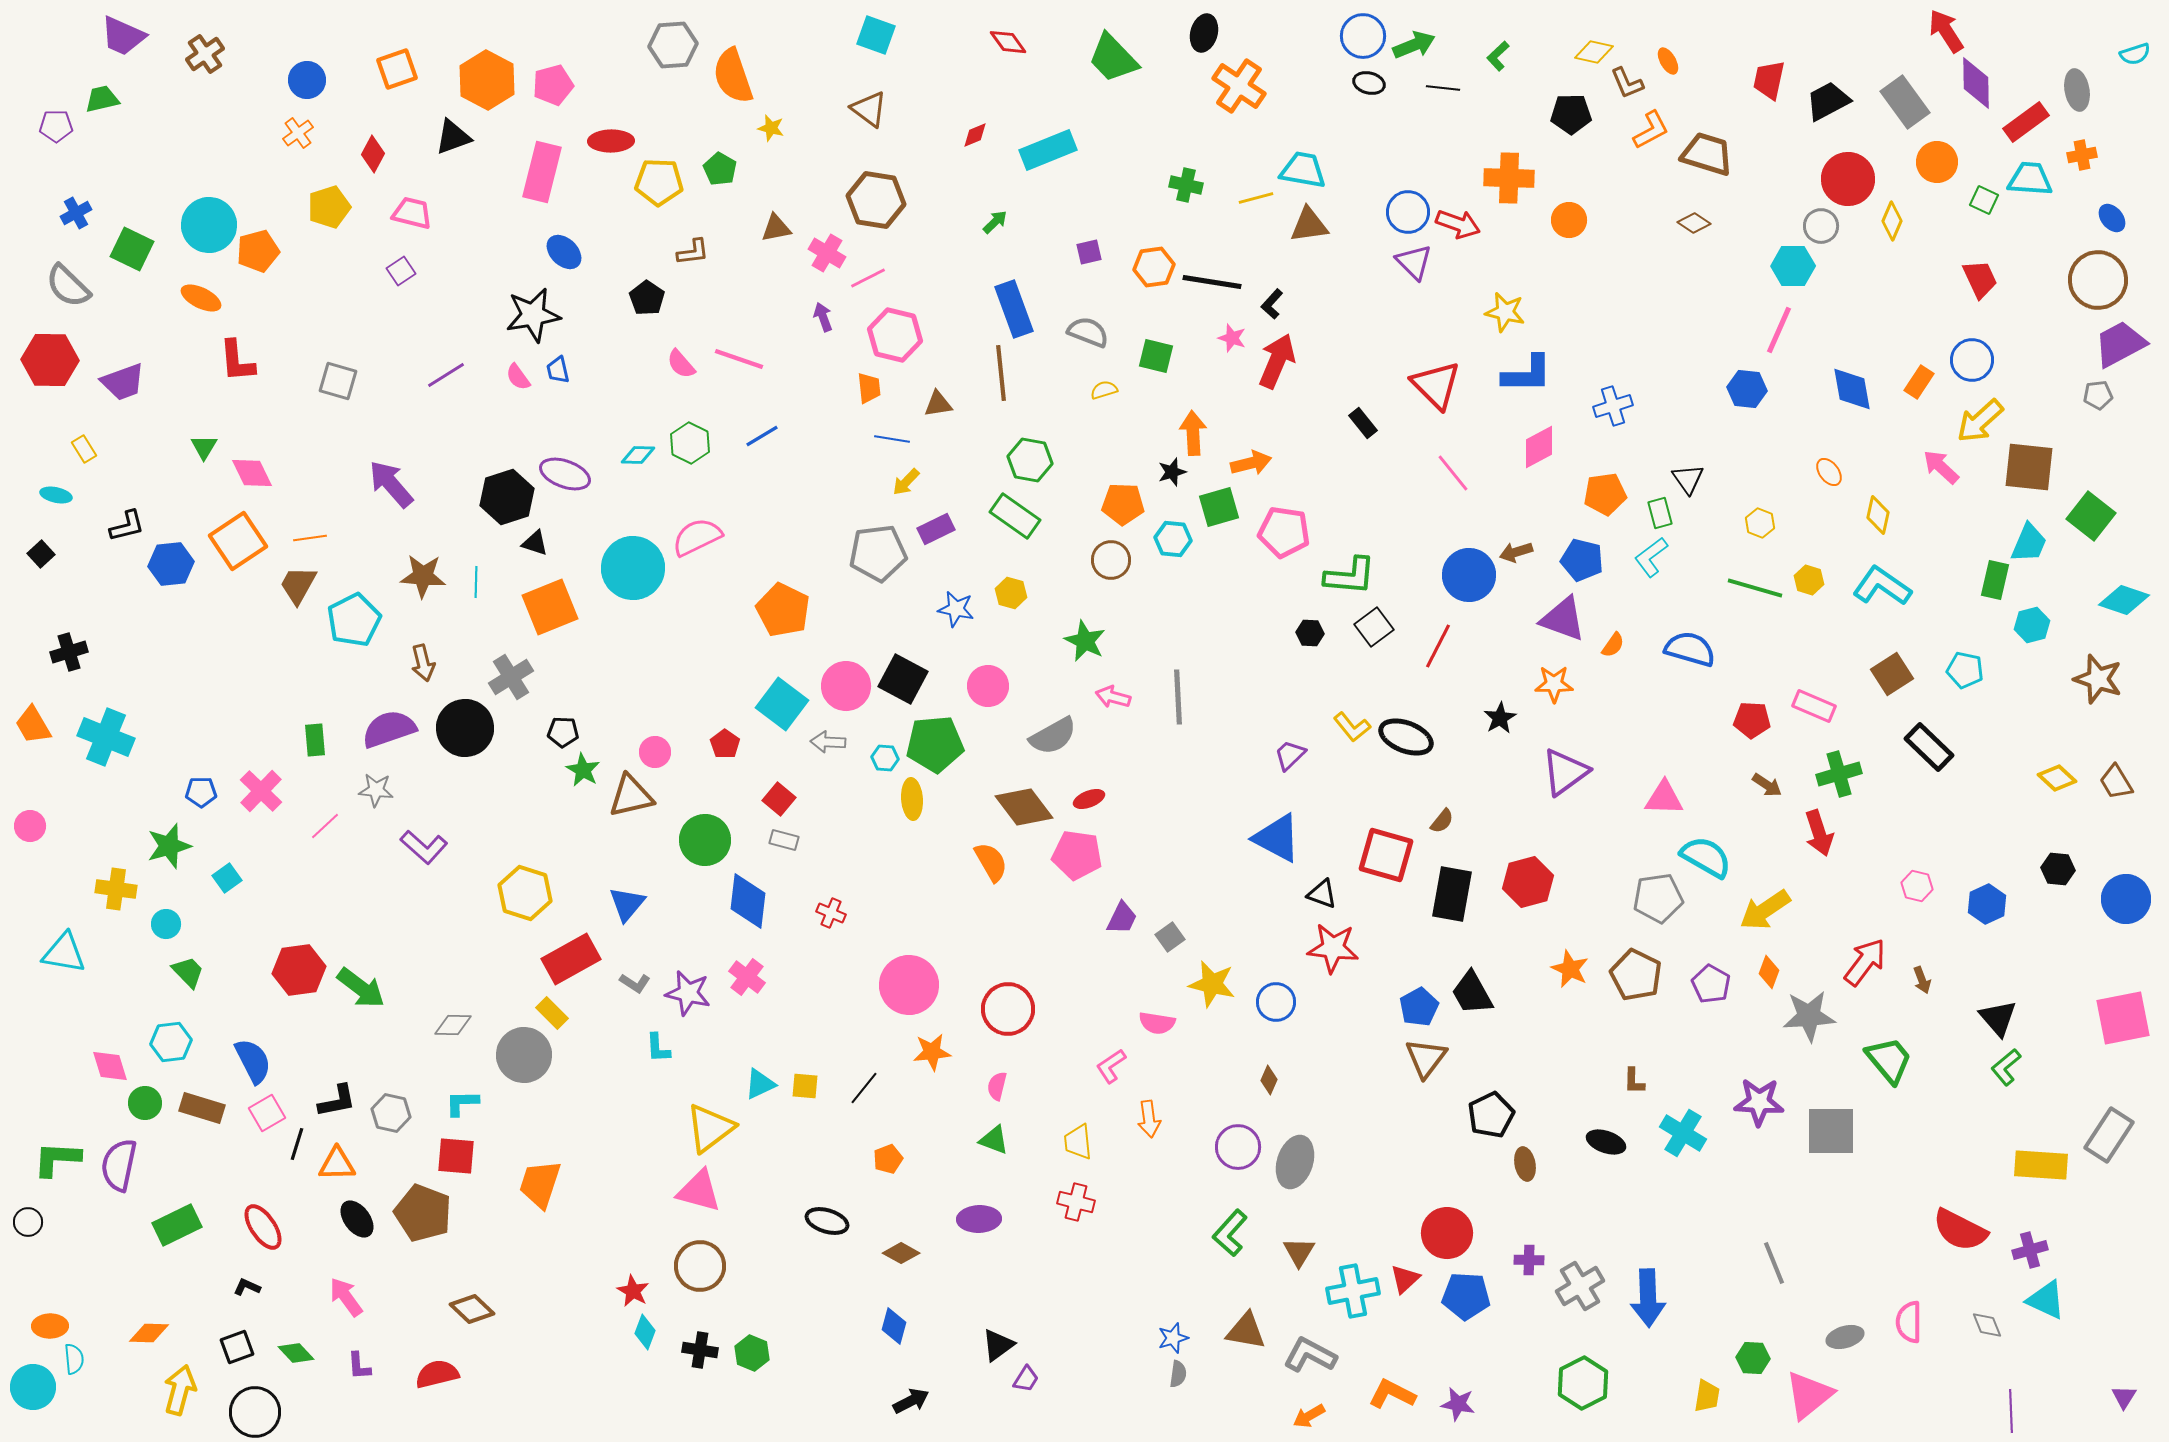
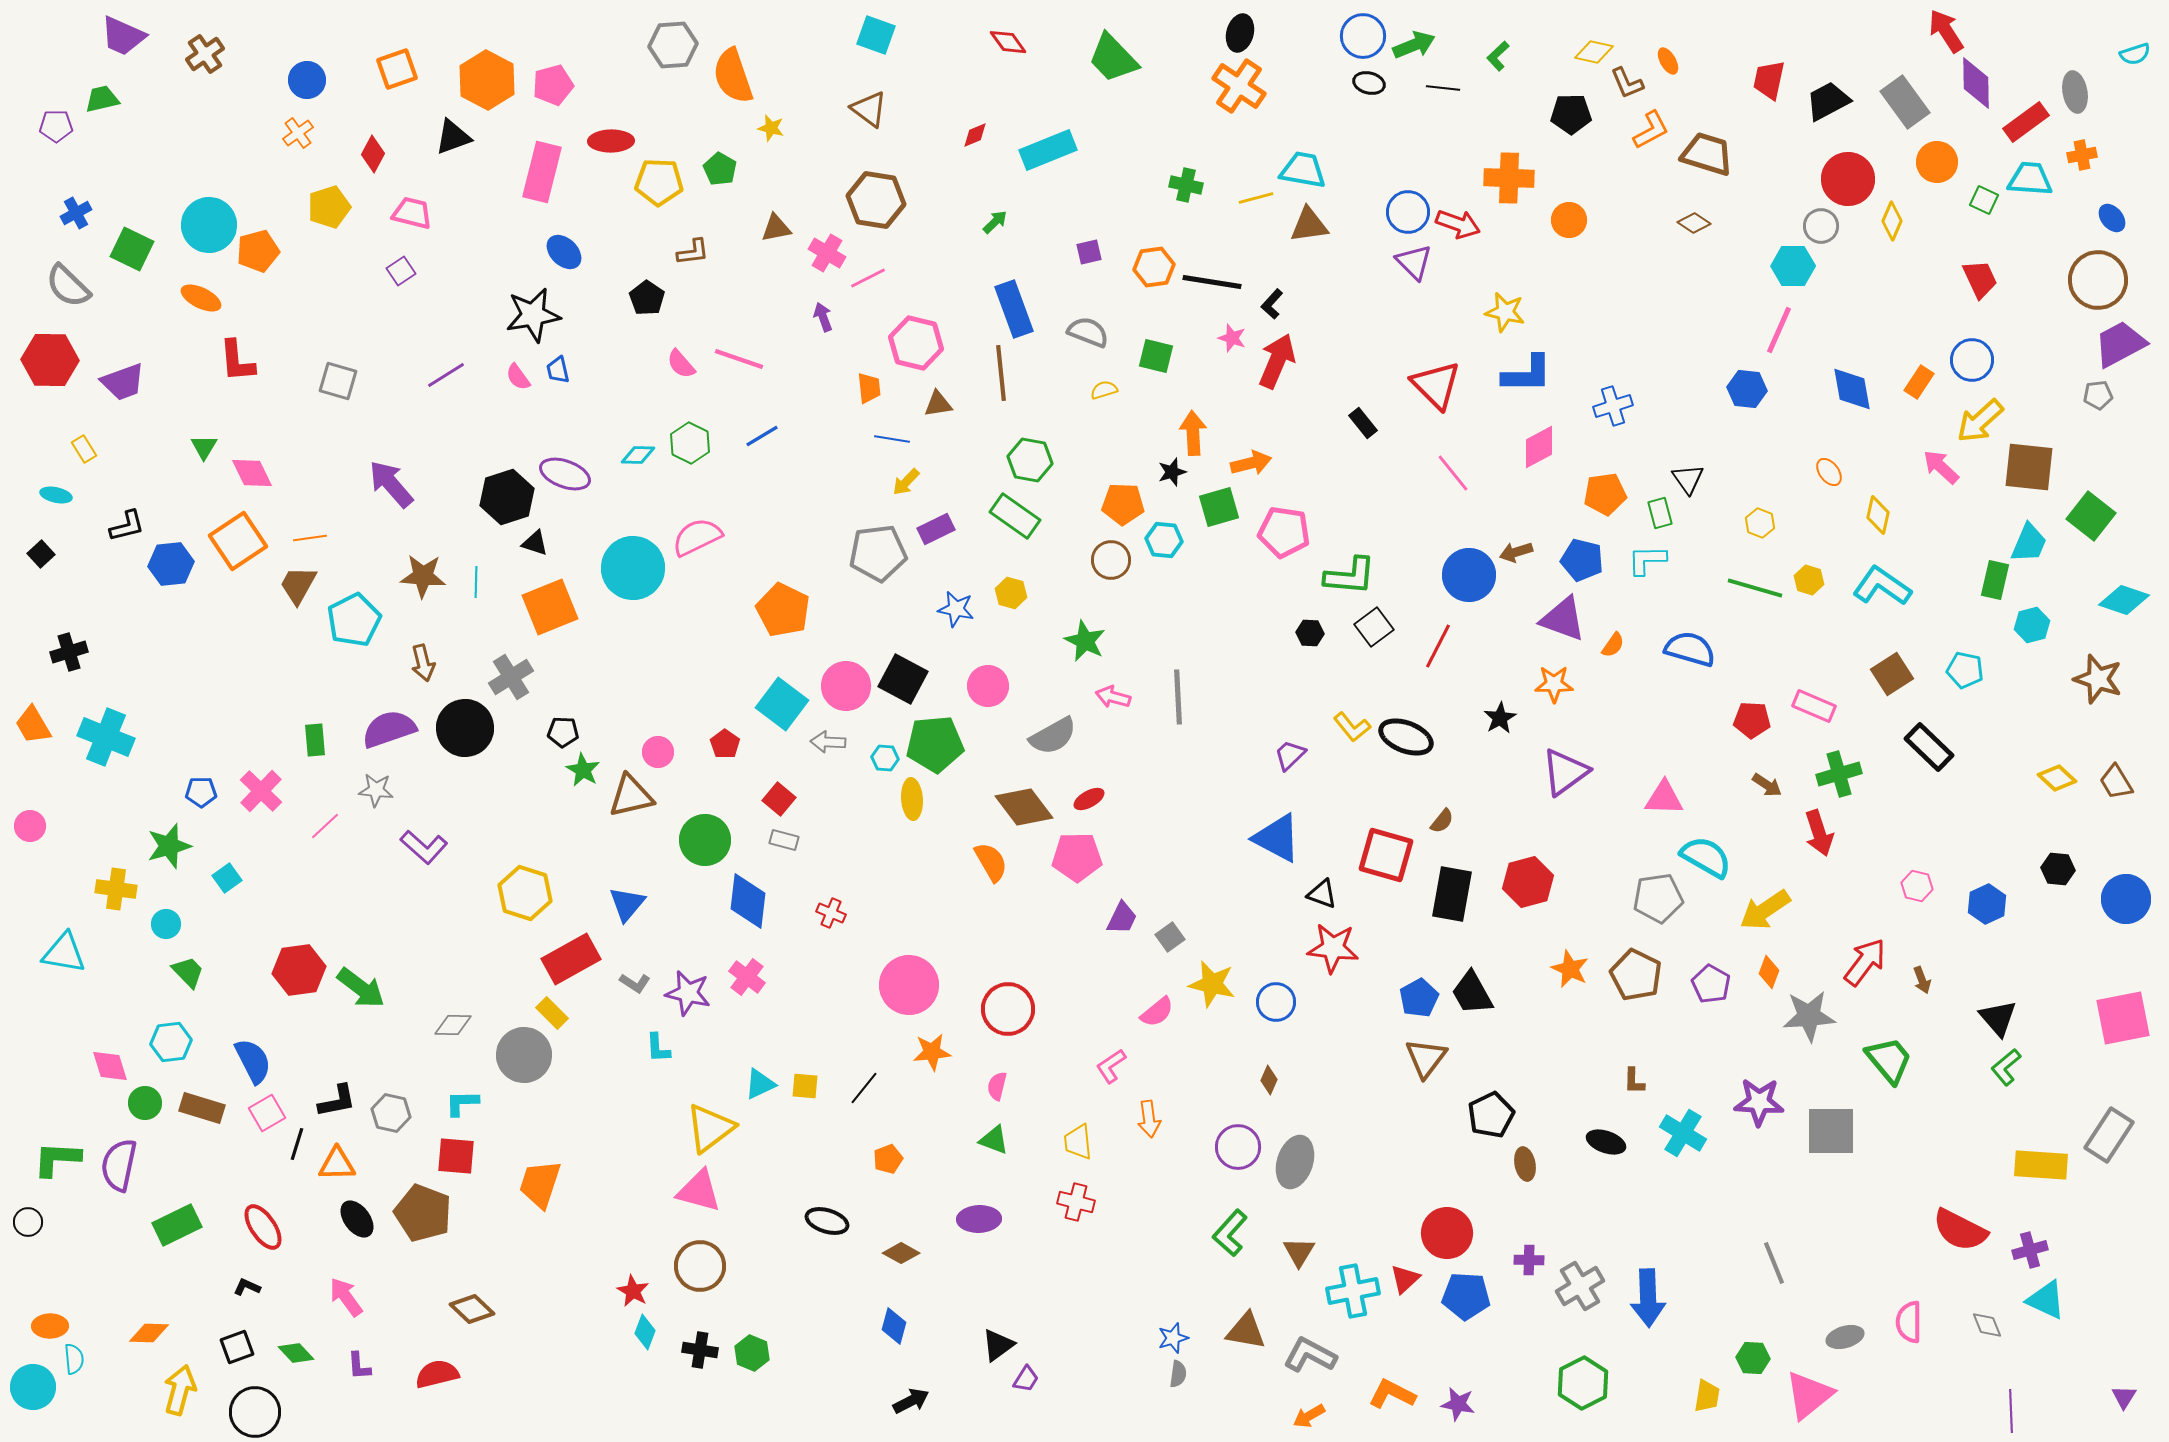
black ellipse at (1204, 33): moved 36 px right
gray ellipse at (2077, 90): moved 2 px left, 2 px down
pink hexagon at (895, 335): moved 21 px right, 8 px down
cyan hexagon at (1173, 539): moved 9 px left, 1 px down
cyan L-shape at (1651, 557): moved 4 px left, 3 px down; rotated 36 degrees clockwise
pink circle at (655, 752): moved 3 px right
red ellipse at (1089, 799): rotated 8 degrees counterclockwise
pink pentagon at (1077, 855): moved 2 px down; rotated 9 degrees counterclockwise
blue pentagon at (1419, 1007): moved 9 px up
pink semicircle at (1157, 1023): moved 11 px up; rotated 48 degrees counterclockwise
